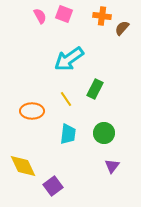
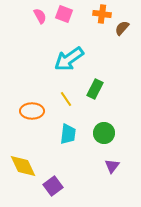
orange cross: moved 2 px up
